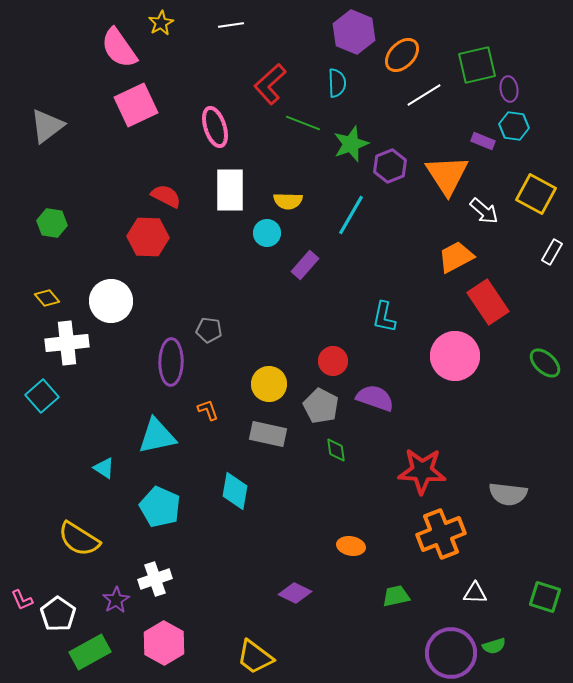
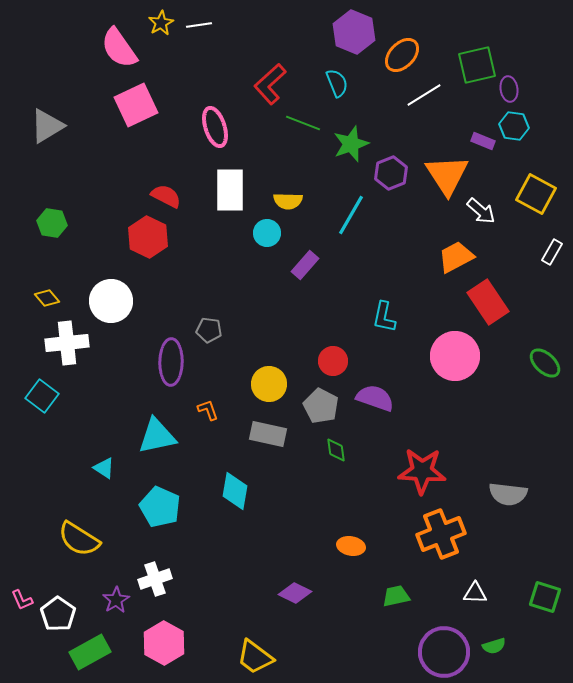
white line at (231, 25): moved 32 px left
cyan semicircle at (337, 83): rotated 20 degrees counterclockwise
gray triangle at (47, 126): rotated 6 degrees clockwise
purple hexagon at (390, 166): moved 1 px right, 7 px down
white arrow at (484, 211): moved 3 px left
red hexagon at (148, 237): rotated 24 degrees clockwise
cyan square at (42, 396): rotated 12 degrees counterclockwise
purple circle at (451, 653): moved 7 px left, 1 px up
